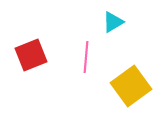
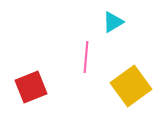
red square: moved 32 px down
